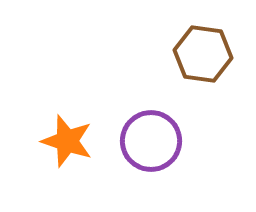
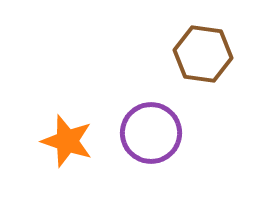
purple circle: moved 8 px up
